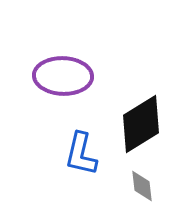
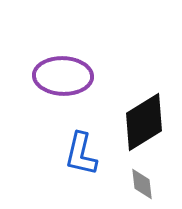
black diamond: moved 3 px right, 2 px up
gray diamond: moved 2 px up
